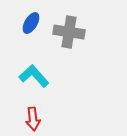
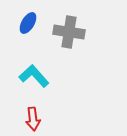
blue ellipse: moved 3 px left
